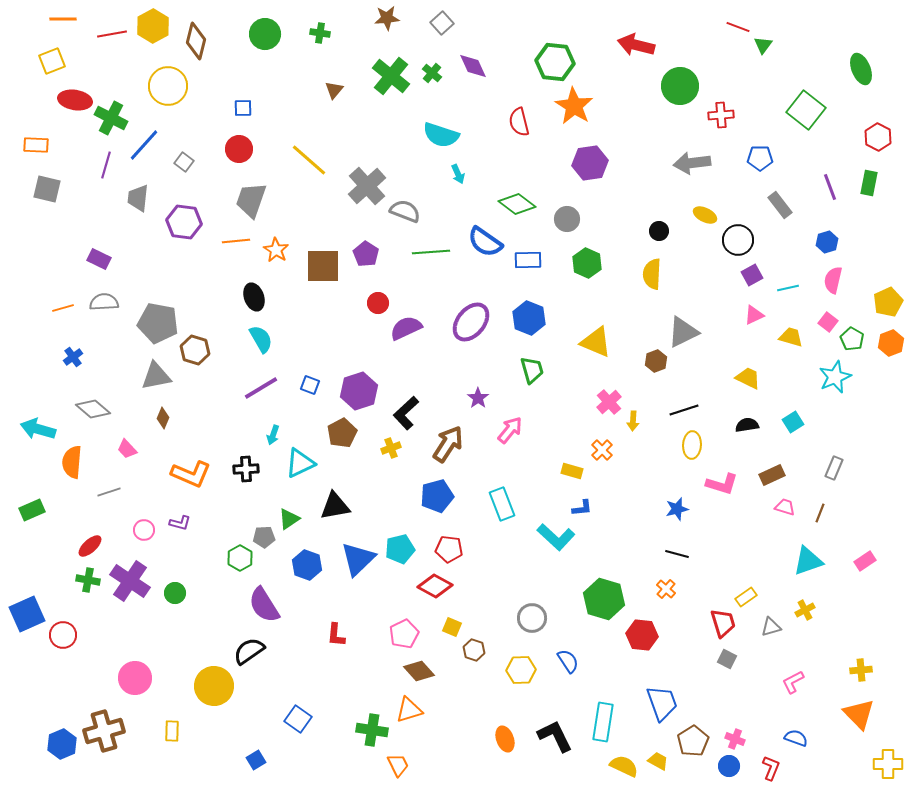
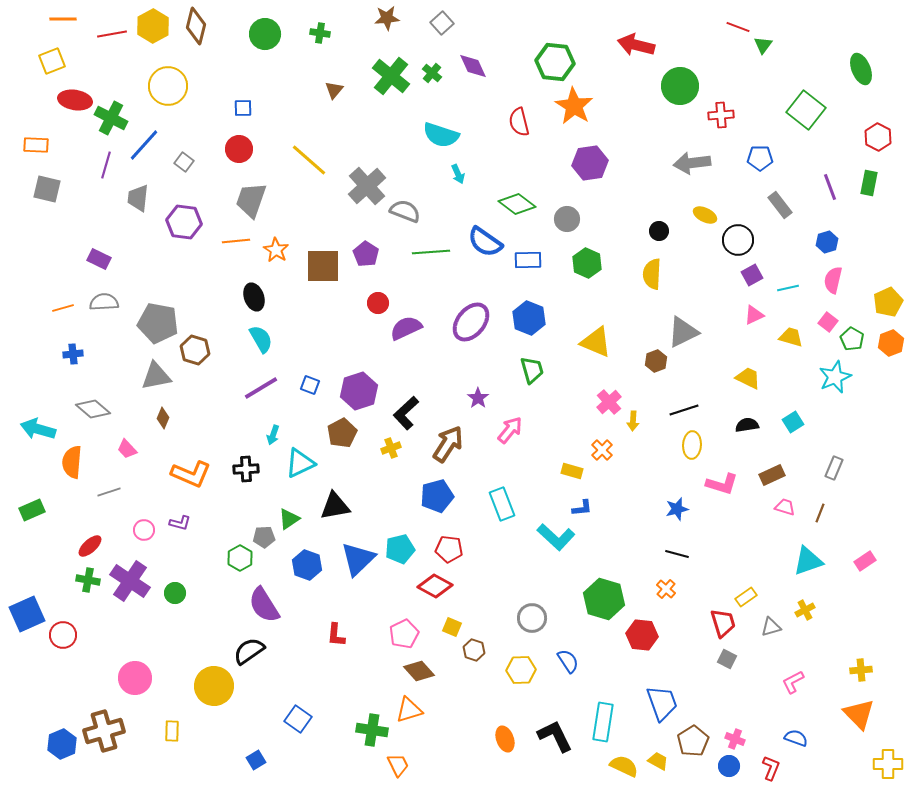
brown diamond at (196, 41): moved 15 px up
blue cross at (73, 357): moved 3 px up; rotated 30 degrees clockwise
